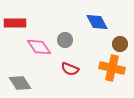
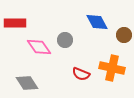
brown circle: moved 4 px right, 9 px up
red semicircle: moved 11 px right, 5 px down
gray diamond: moved 7 px right
